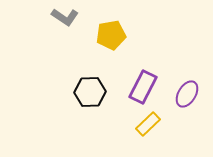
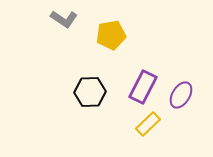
gray L-shape: moved 1 px left, 2 px down
purple ellipse: moved 6 px left, 1 px down
